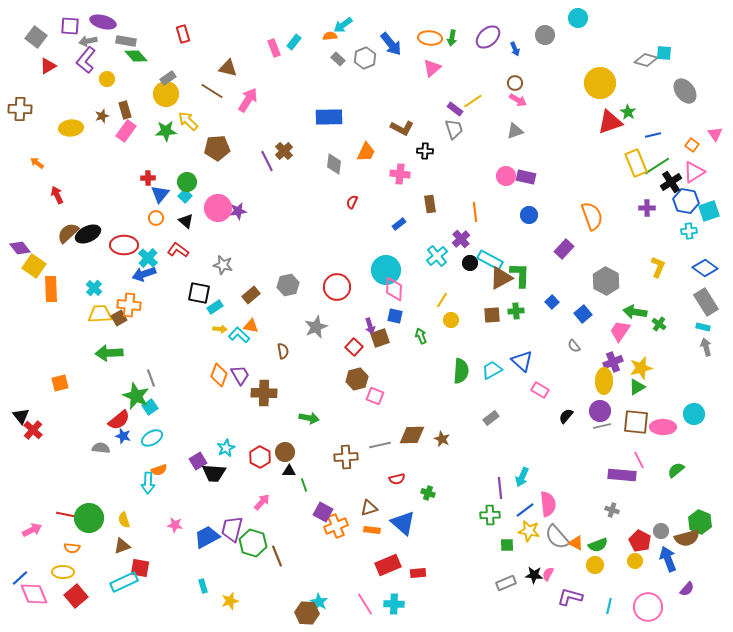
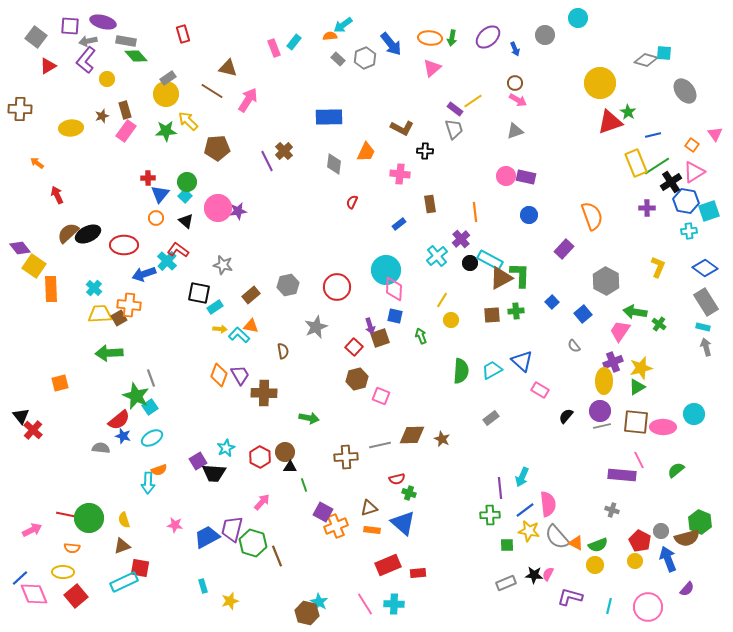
cyan cross at (148, 258): moved 19 px right, 3 px down
pink square at (375, 396): moved 6 px right
black triangle at (289, 471): moved 1 px right, 4 px up
green cross at (428, 493): moved 19 px left
brown hexagon at (307, 613): rotated 10 degrees clockwise
